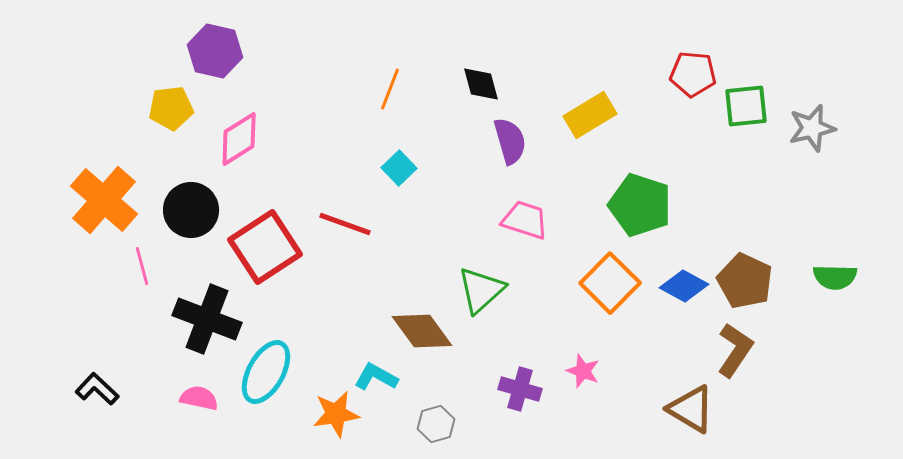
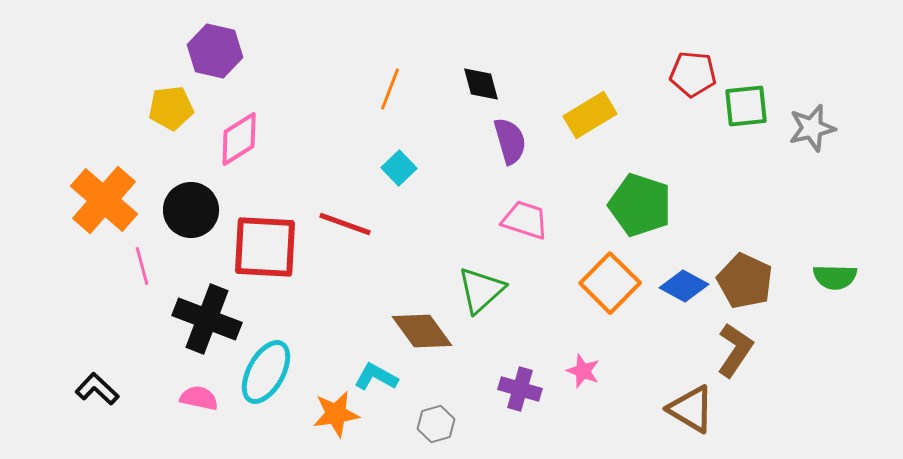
red square: rotated 36 degrees clockwise
